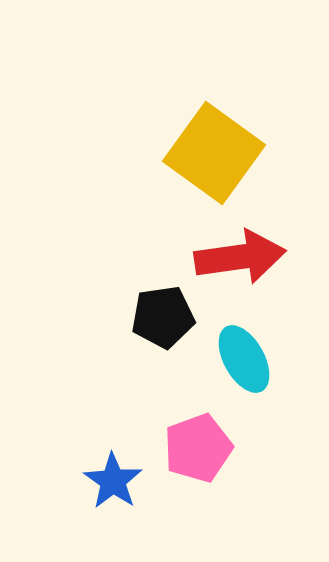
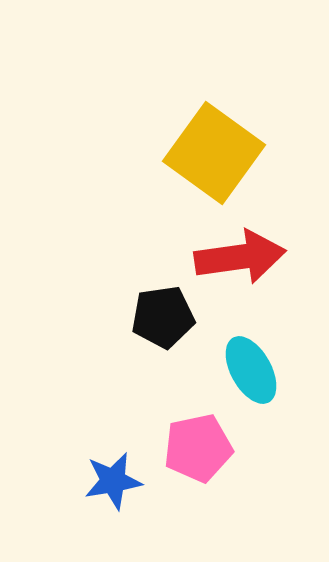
cyan ellipse: moved 7 px right, 11 px down
pink pentagon: rotated 8 degrees clockwise
blue star: rotated 28 degrees clockwise
